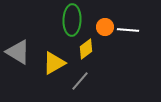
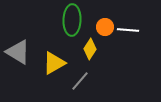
yellow diamond: moved 4 px right; rotated 20 degrees counterclockwise
